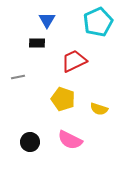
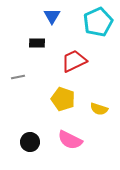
blue triangle: moved 5 px right, 4 px up
